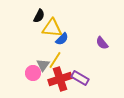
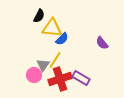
pink circle: moved 1 px right, 2 px down
purple rectangle: moved 1 px right
